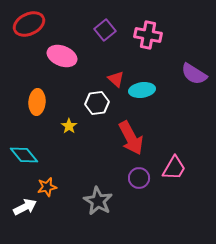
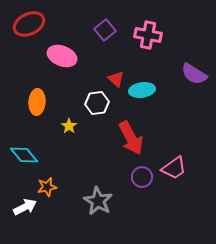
pink trapezoid: rotated 24 degrees clockwise
purple circle: moved 3 px right, 1 px up
